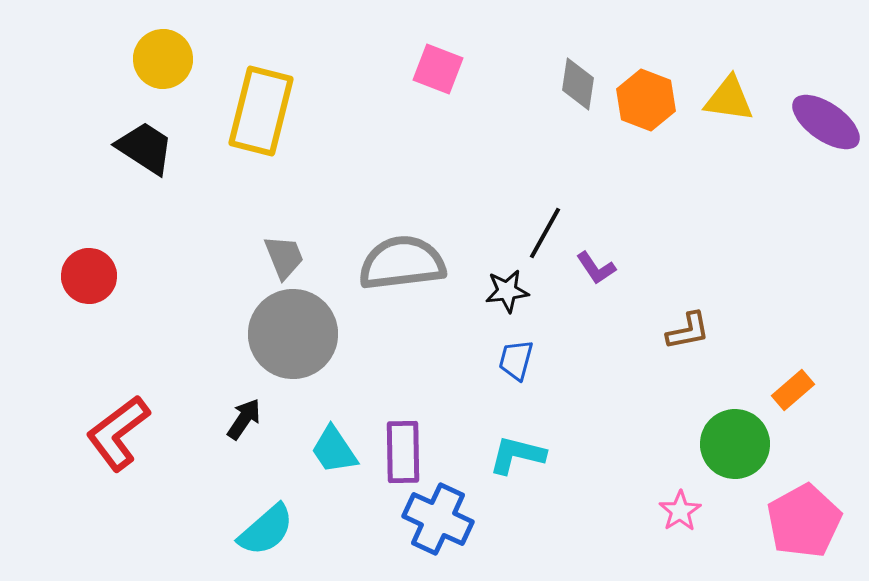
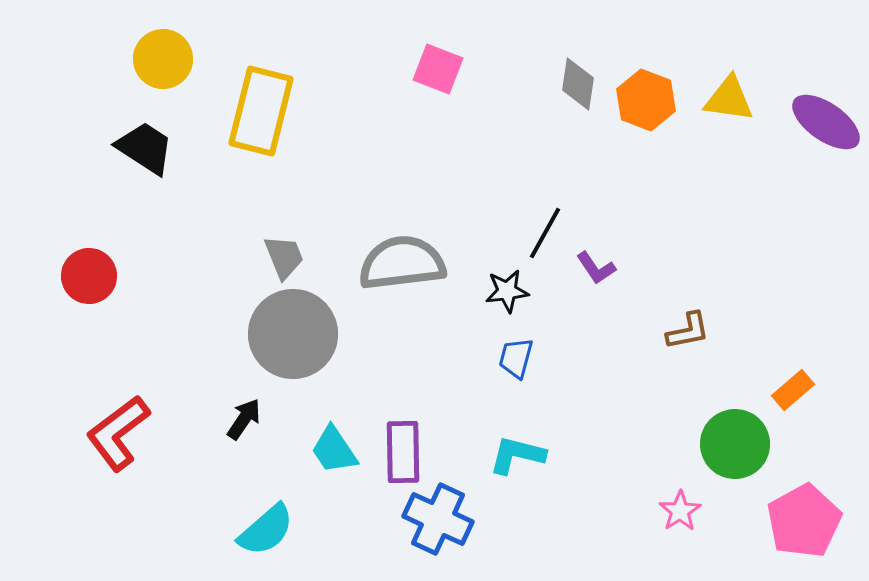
blue trapezoid: moved 2 px up
